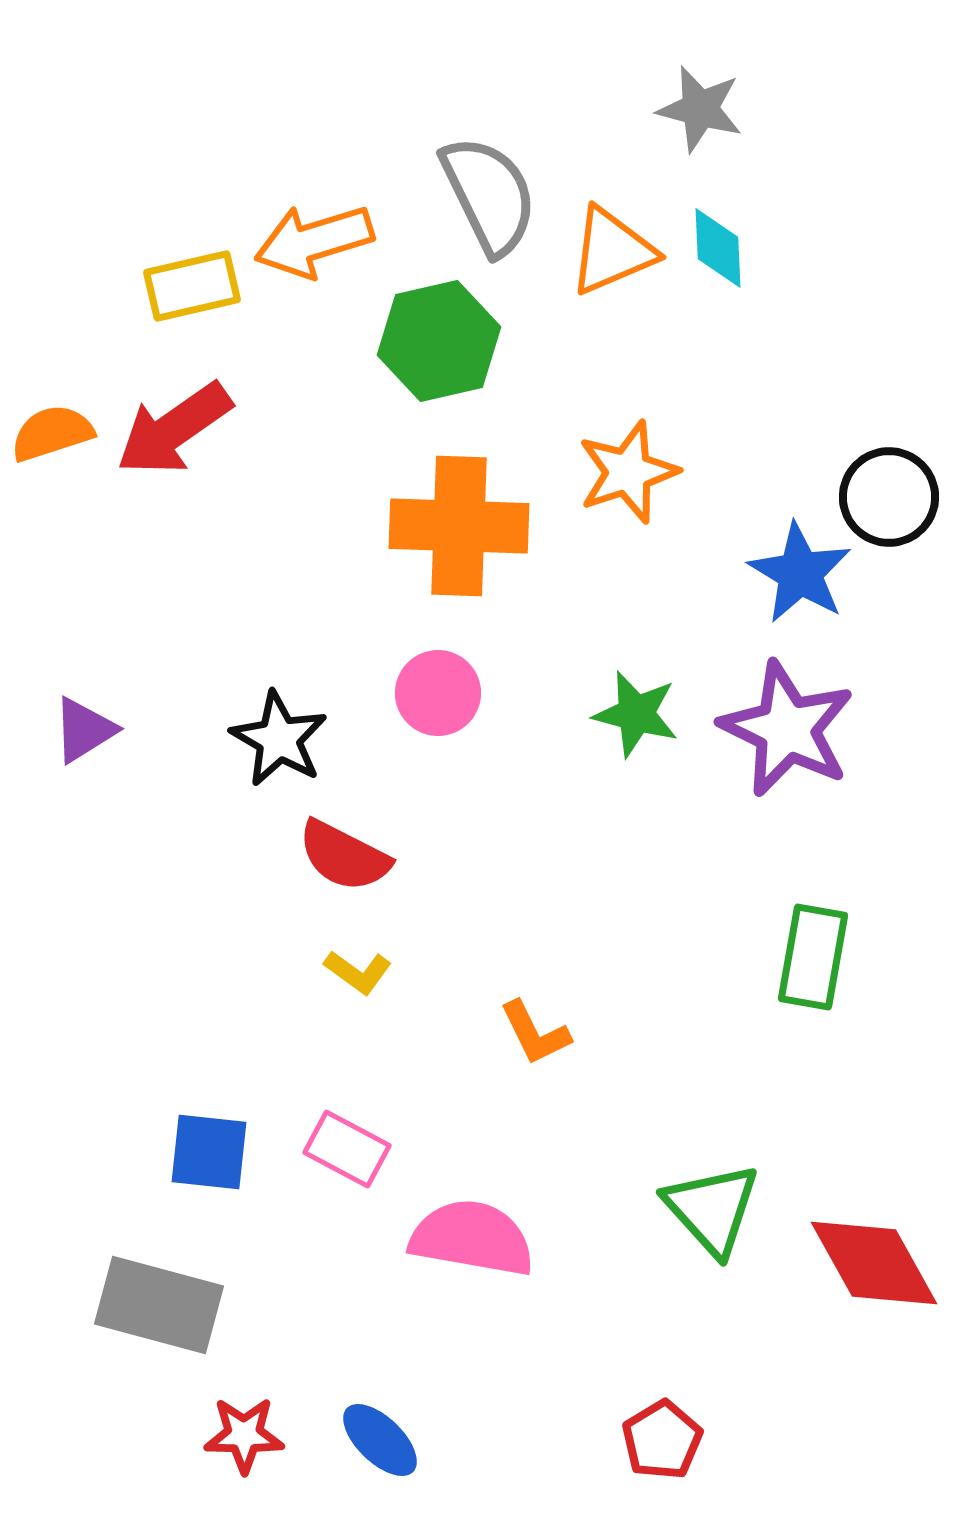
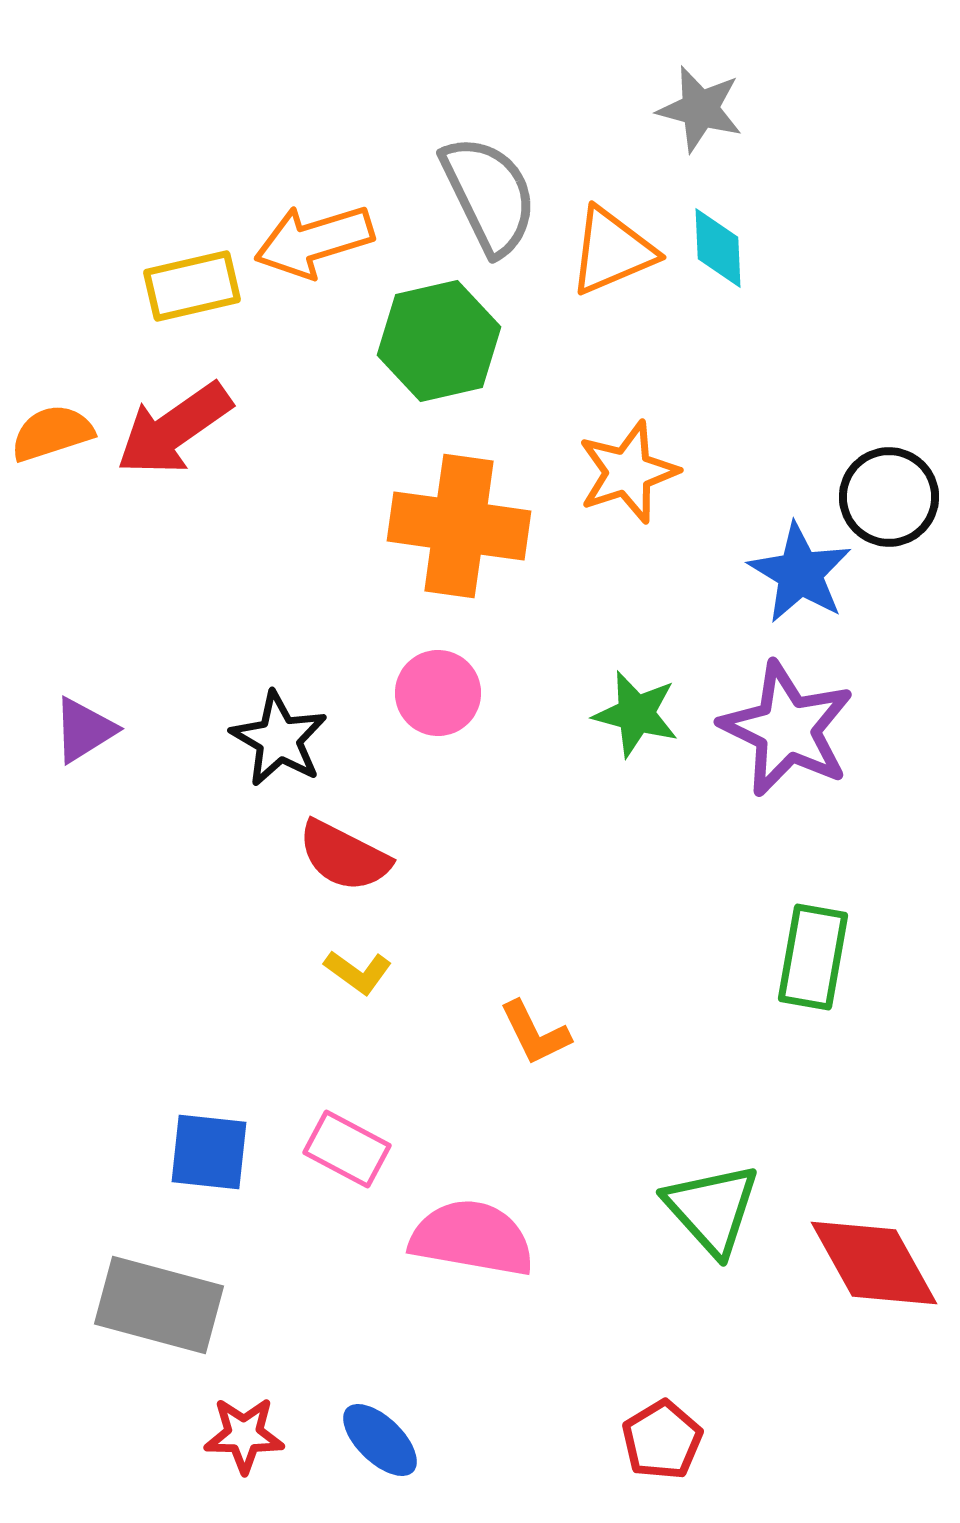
orange cross: rotated 6 degrees clockwise
